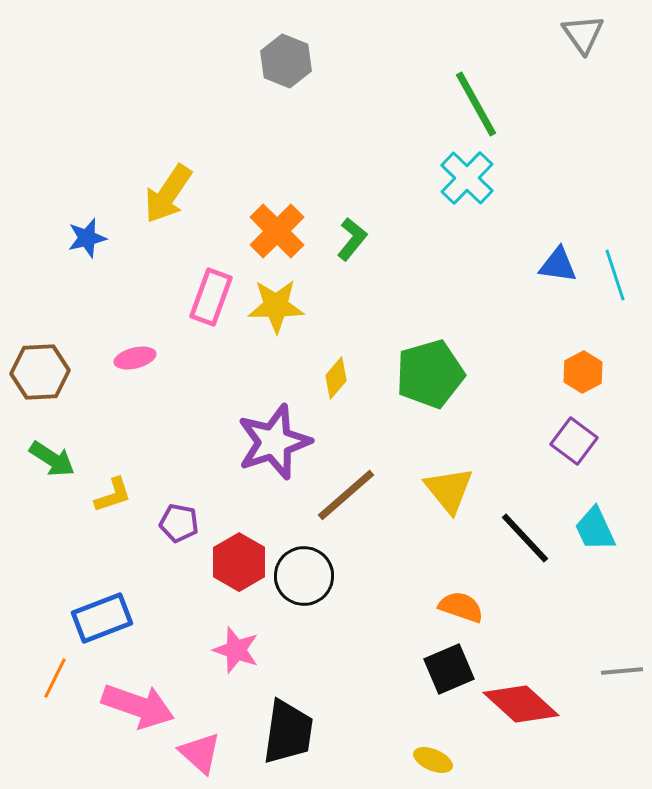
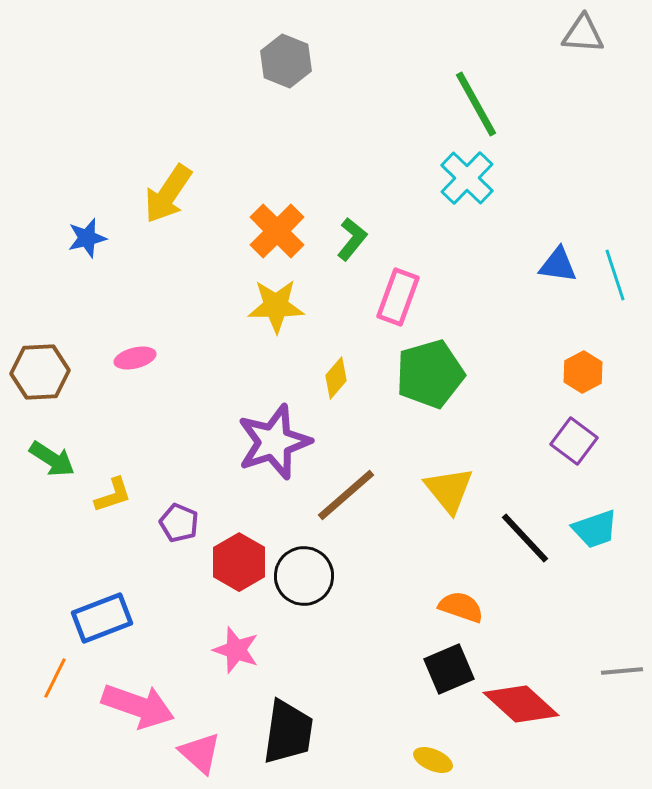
gray triangle: rotated 51 degrees counterclockwise
pink rectangle: moved 187 px right
purple pentagon: rotated 12 degrees clockwise
cyan trapezoid: rotated 84 degrees counterclockwise
